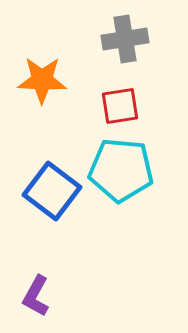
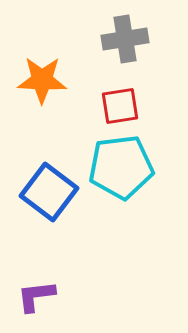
cyan pentagon: moved 3 px up; rotated 12 degrees counterclockwise
blue square: moved 3 px left, 1 px down
purple L-shape: rotated 54 degrees clockwise
